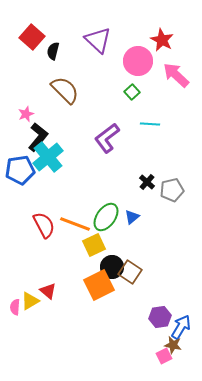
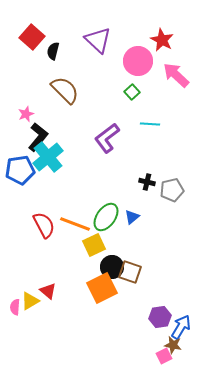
black cross: rotated 28 degrees counterclockwise
brown square: rotated 15 degrees counterclockwise
orange square: moved 3 px right, 3 px down
